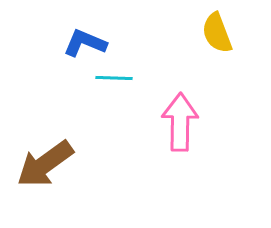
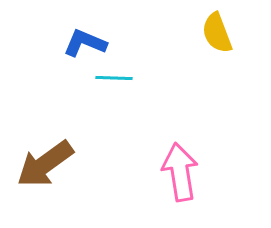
pink arrow: moved 50 px down; rotated 10 degrees counterclockwise
